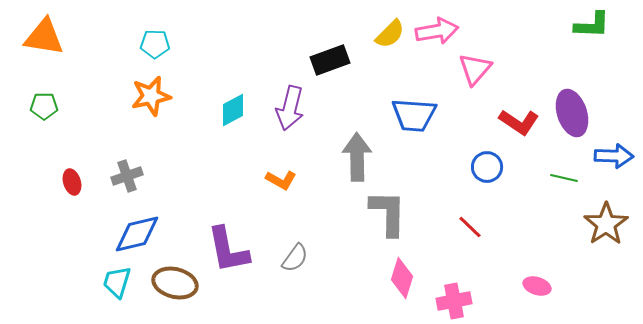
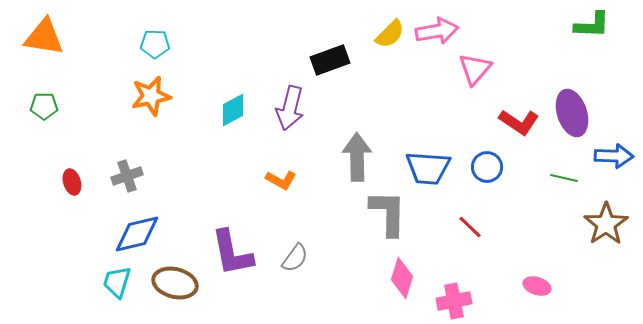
blue trapezoid: moved 14 px right, 53 px down
purple L-shape: moved 4 px right, 3 px down
